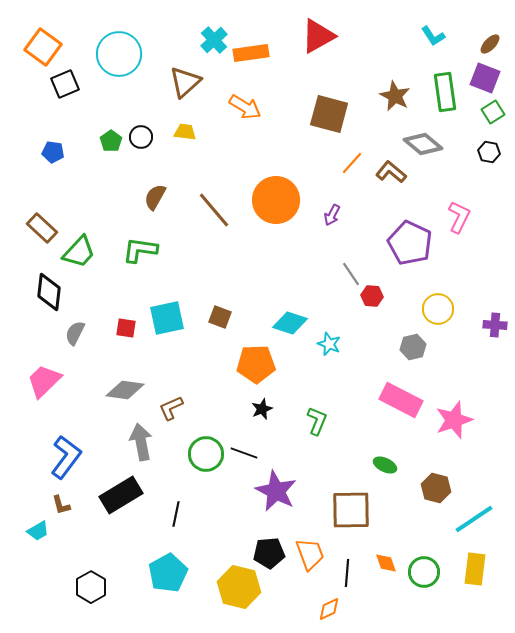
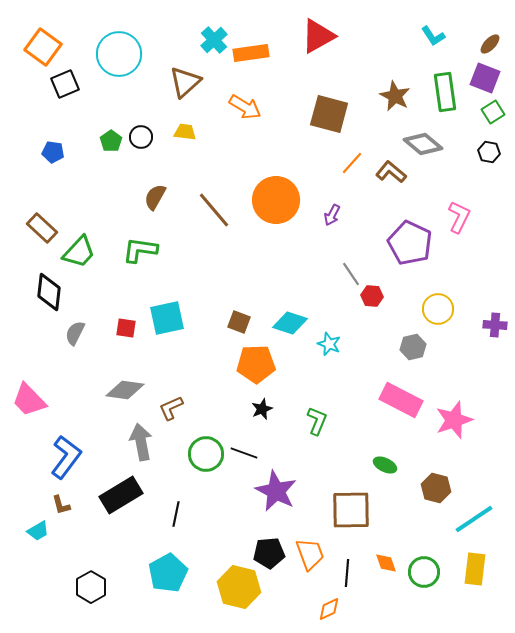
brown square at (220, 317): moved 19 px right, 5 px down
pink trapezoid at (44, 381): moved 15 px left, 19 px down; rotated 90 degrees counterclockwise
